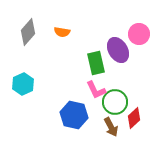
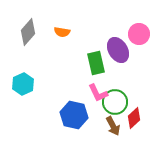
pink L-shape: moved 2 px right, 3 px down
brown arrow: moved 2 px right, 1 px up
